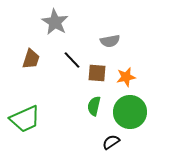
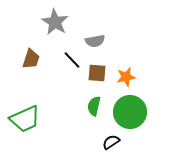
gray semicircle: moved 15 px left
